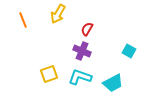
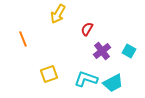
orange line: moved 19 px down
purple cross: moved 20 px right; rotated 30 degrees clockwise
cyan L-shape: moved 6 px right, 2 px down
